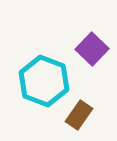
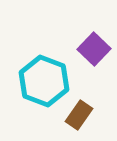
purple square: moved 2 px right
